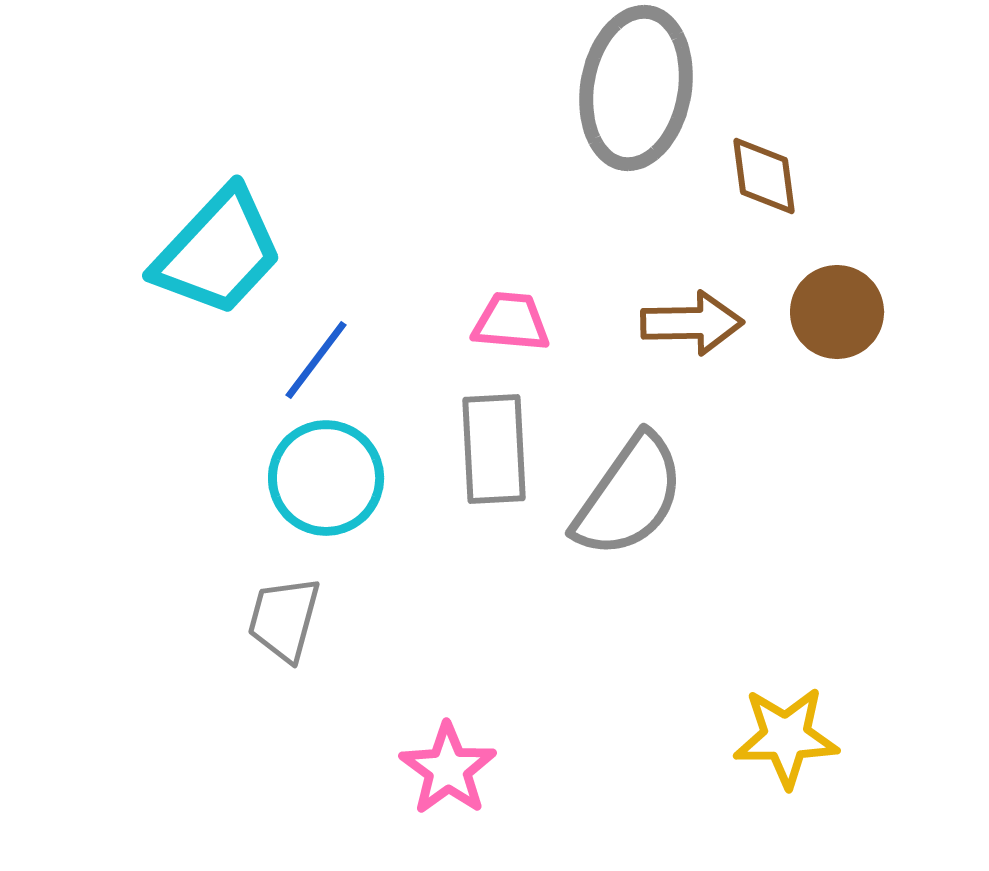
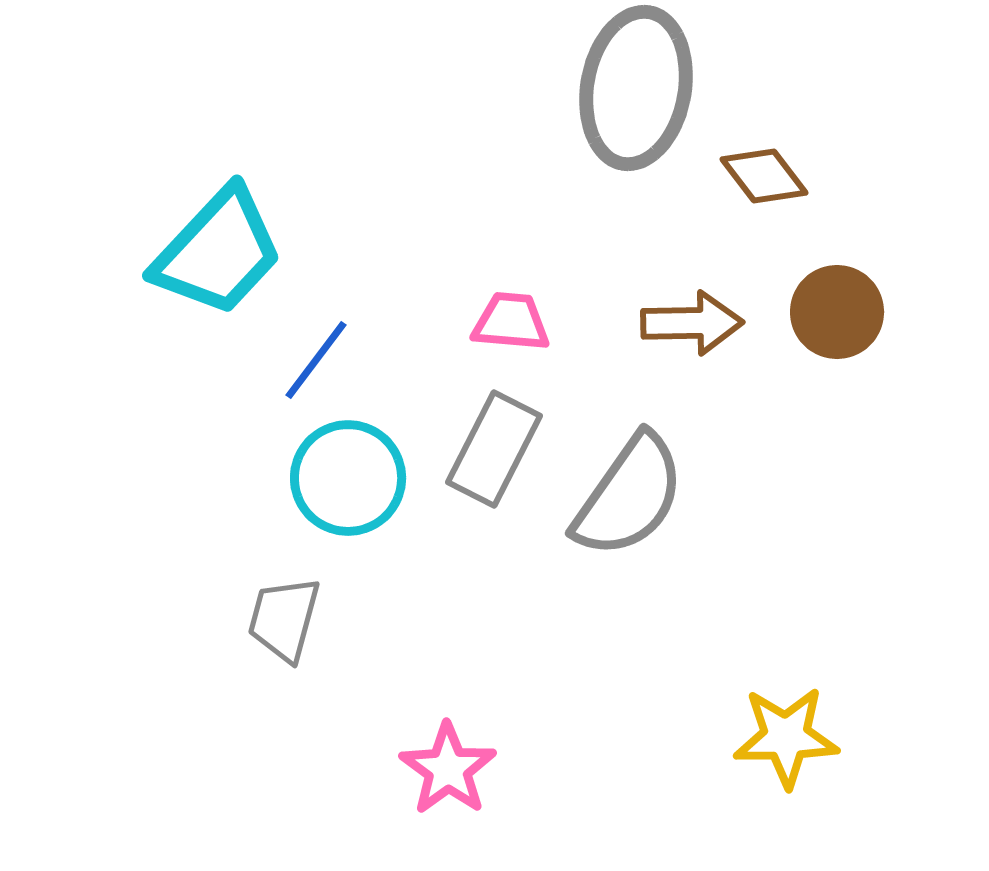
brown diamond: rotated 30 degrees counterclockwise
gray rectangle: rotated 30 degrees clockwise
cyan circle: moved 22 px right
